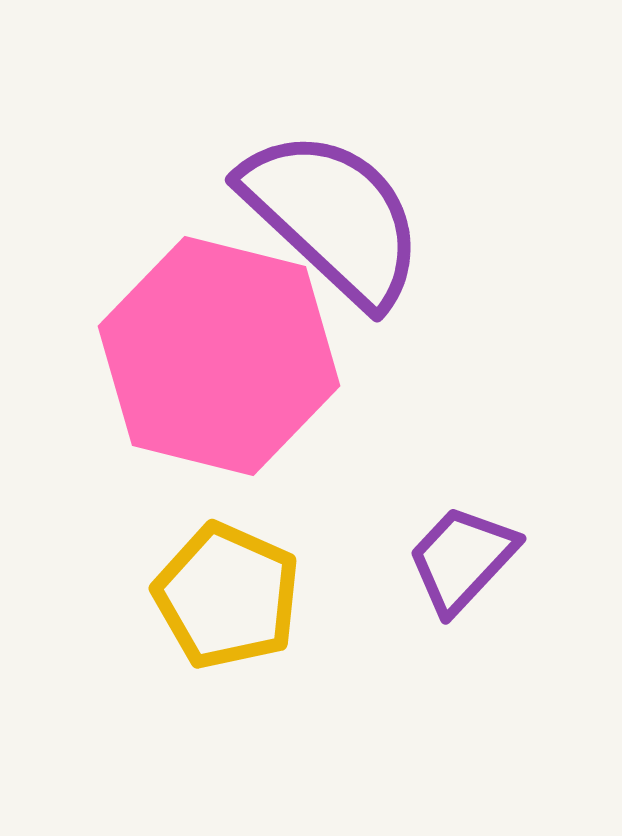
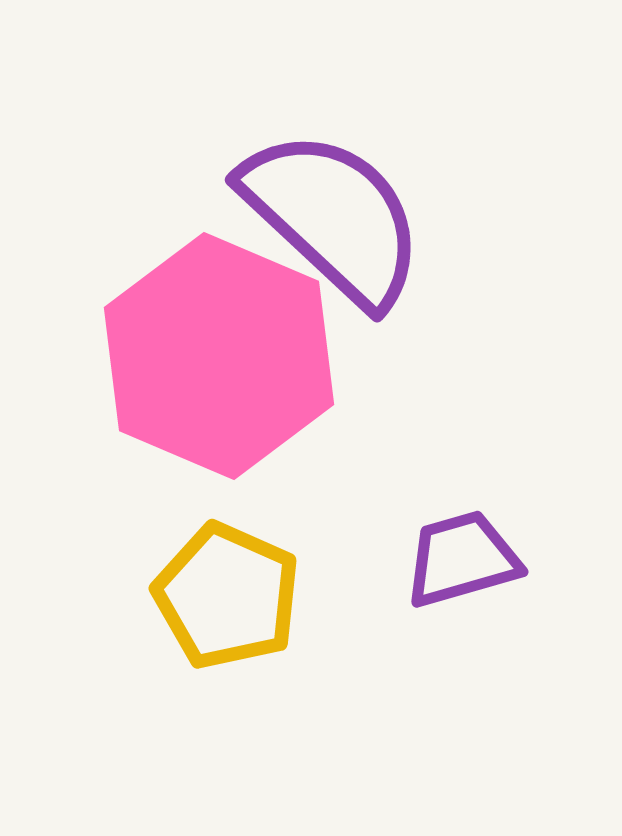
pink hexagon: rotated 9 degrees clockwise
purple trapezoid: rotated 31 degrees clockwise
